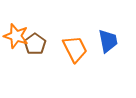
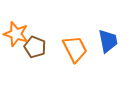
orange star: moved 2 px up
brown pentagon: moved 3 px down; rotated 15 degrees counterclockwise
